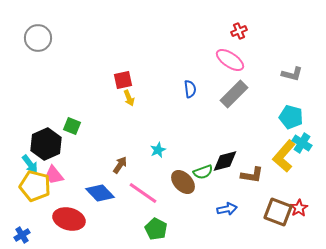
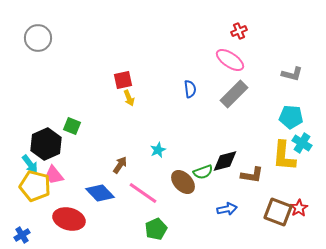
cyan pentagon: rotated 10 degrees counterclockwise
yellow L-shape: rotated 36 degrees counterclockwise
green pentagon: rotated 20 degrees clockwise
